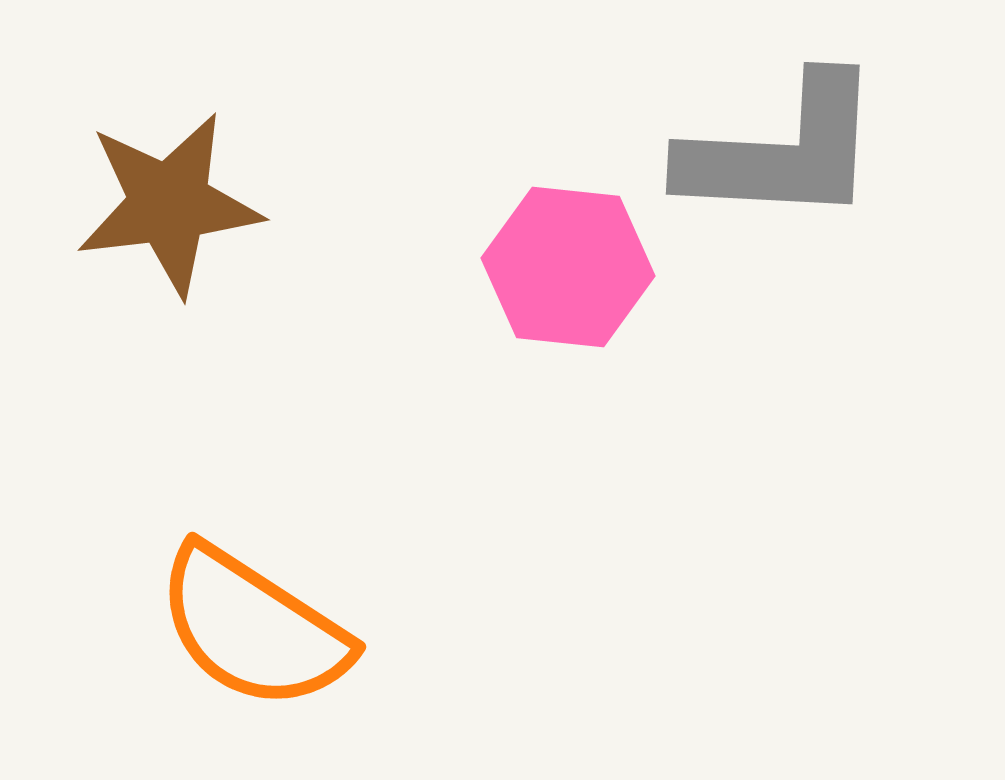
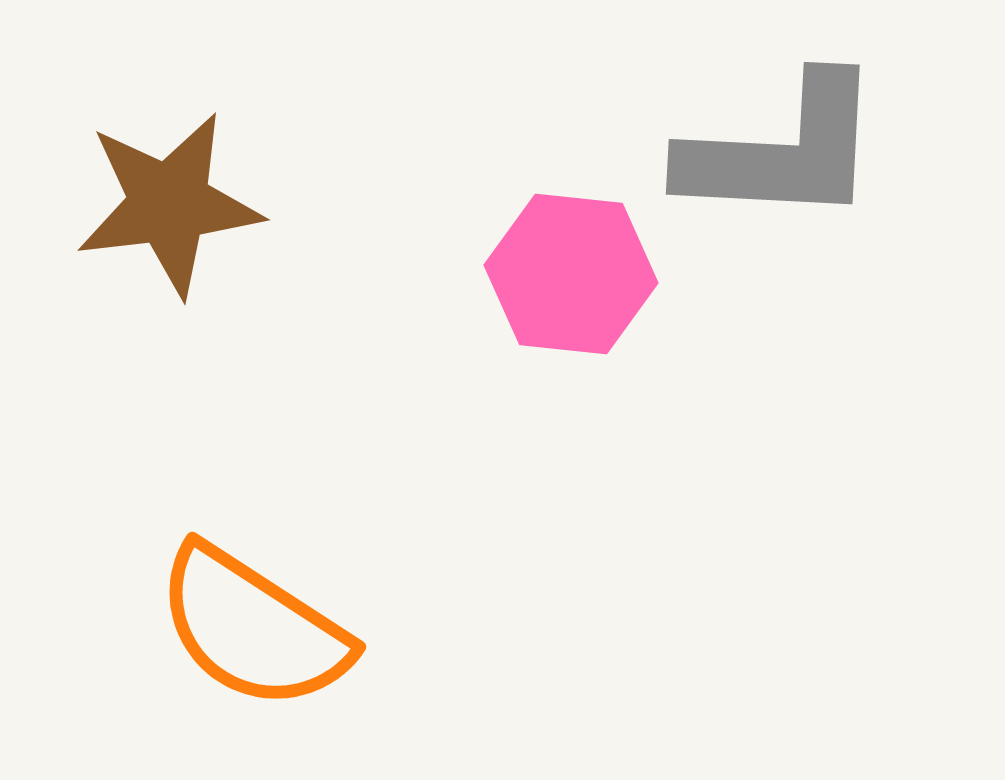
pink hexagon: moved 3 px right, 7 px down
